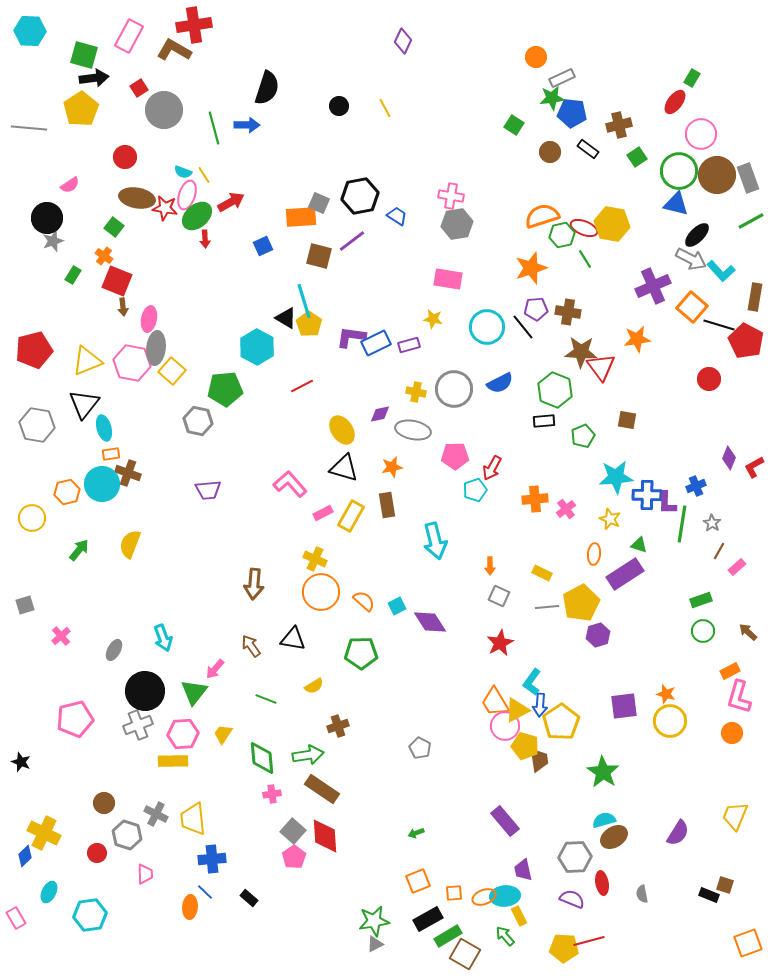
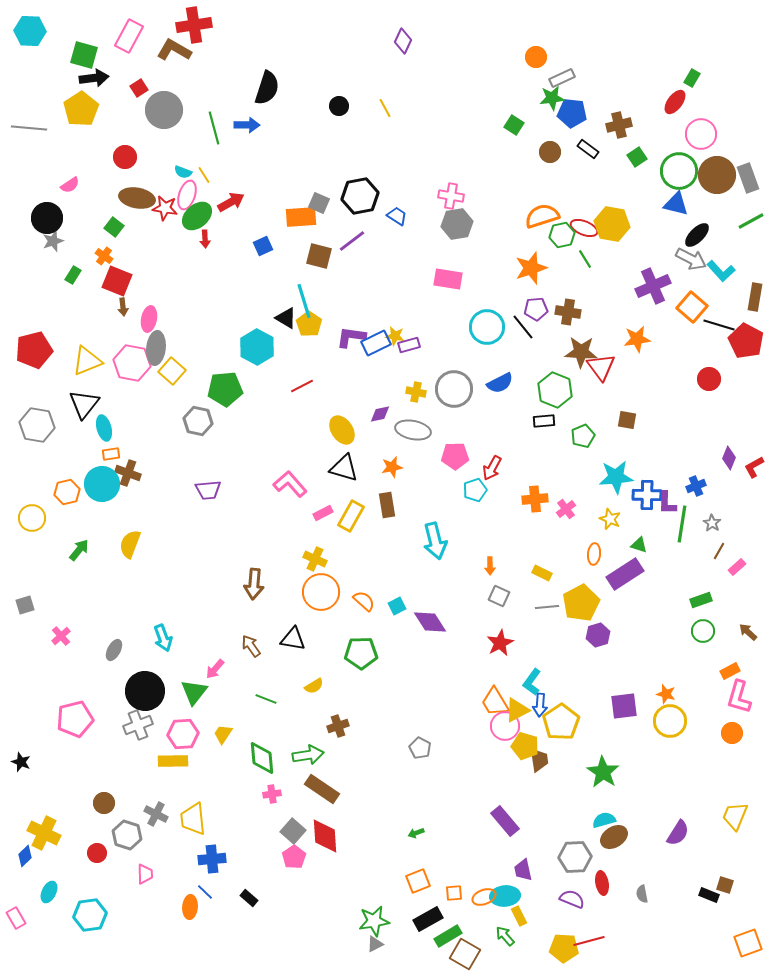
yellow star at (433, 319): moved 38 px left, 17 px down
